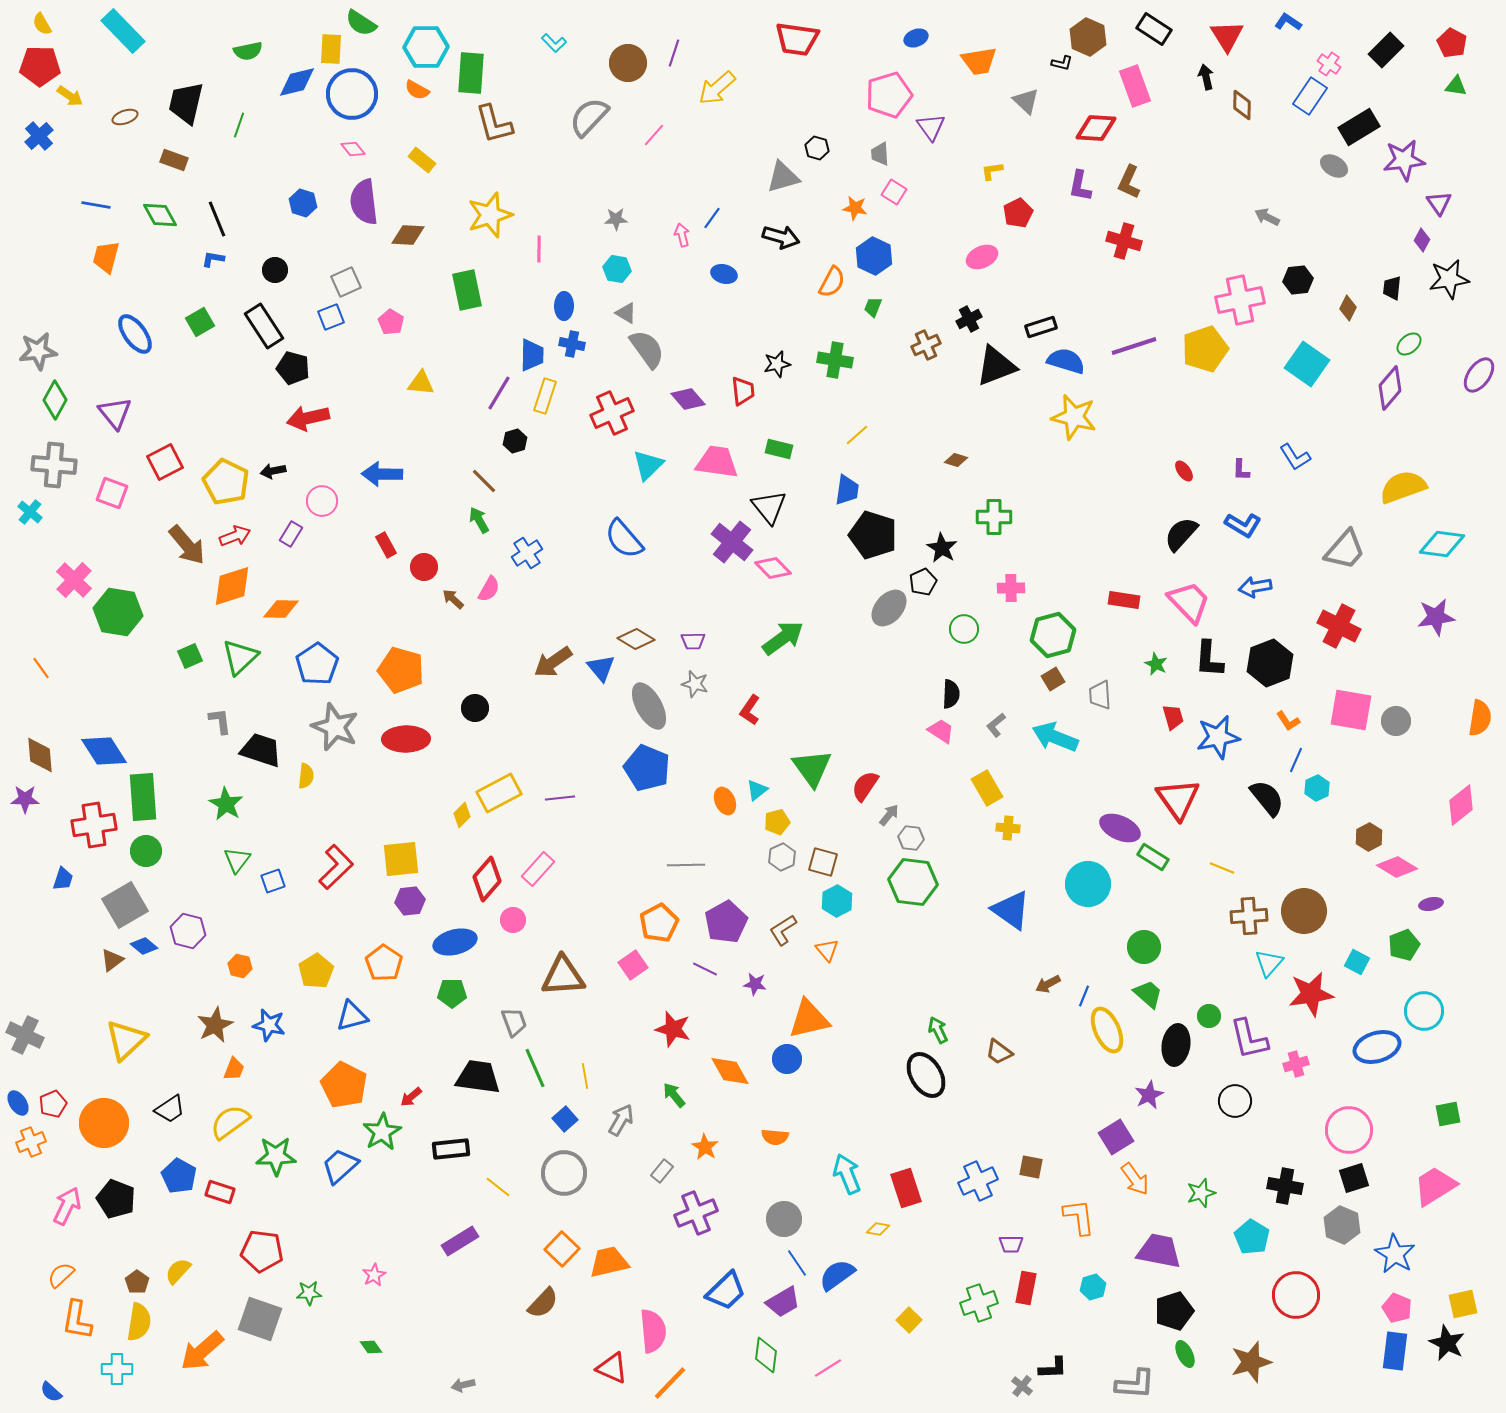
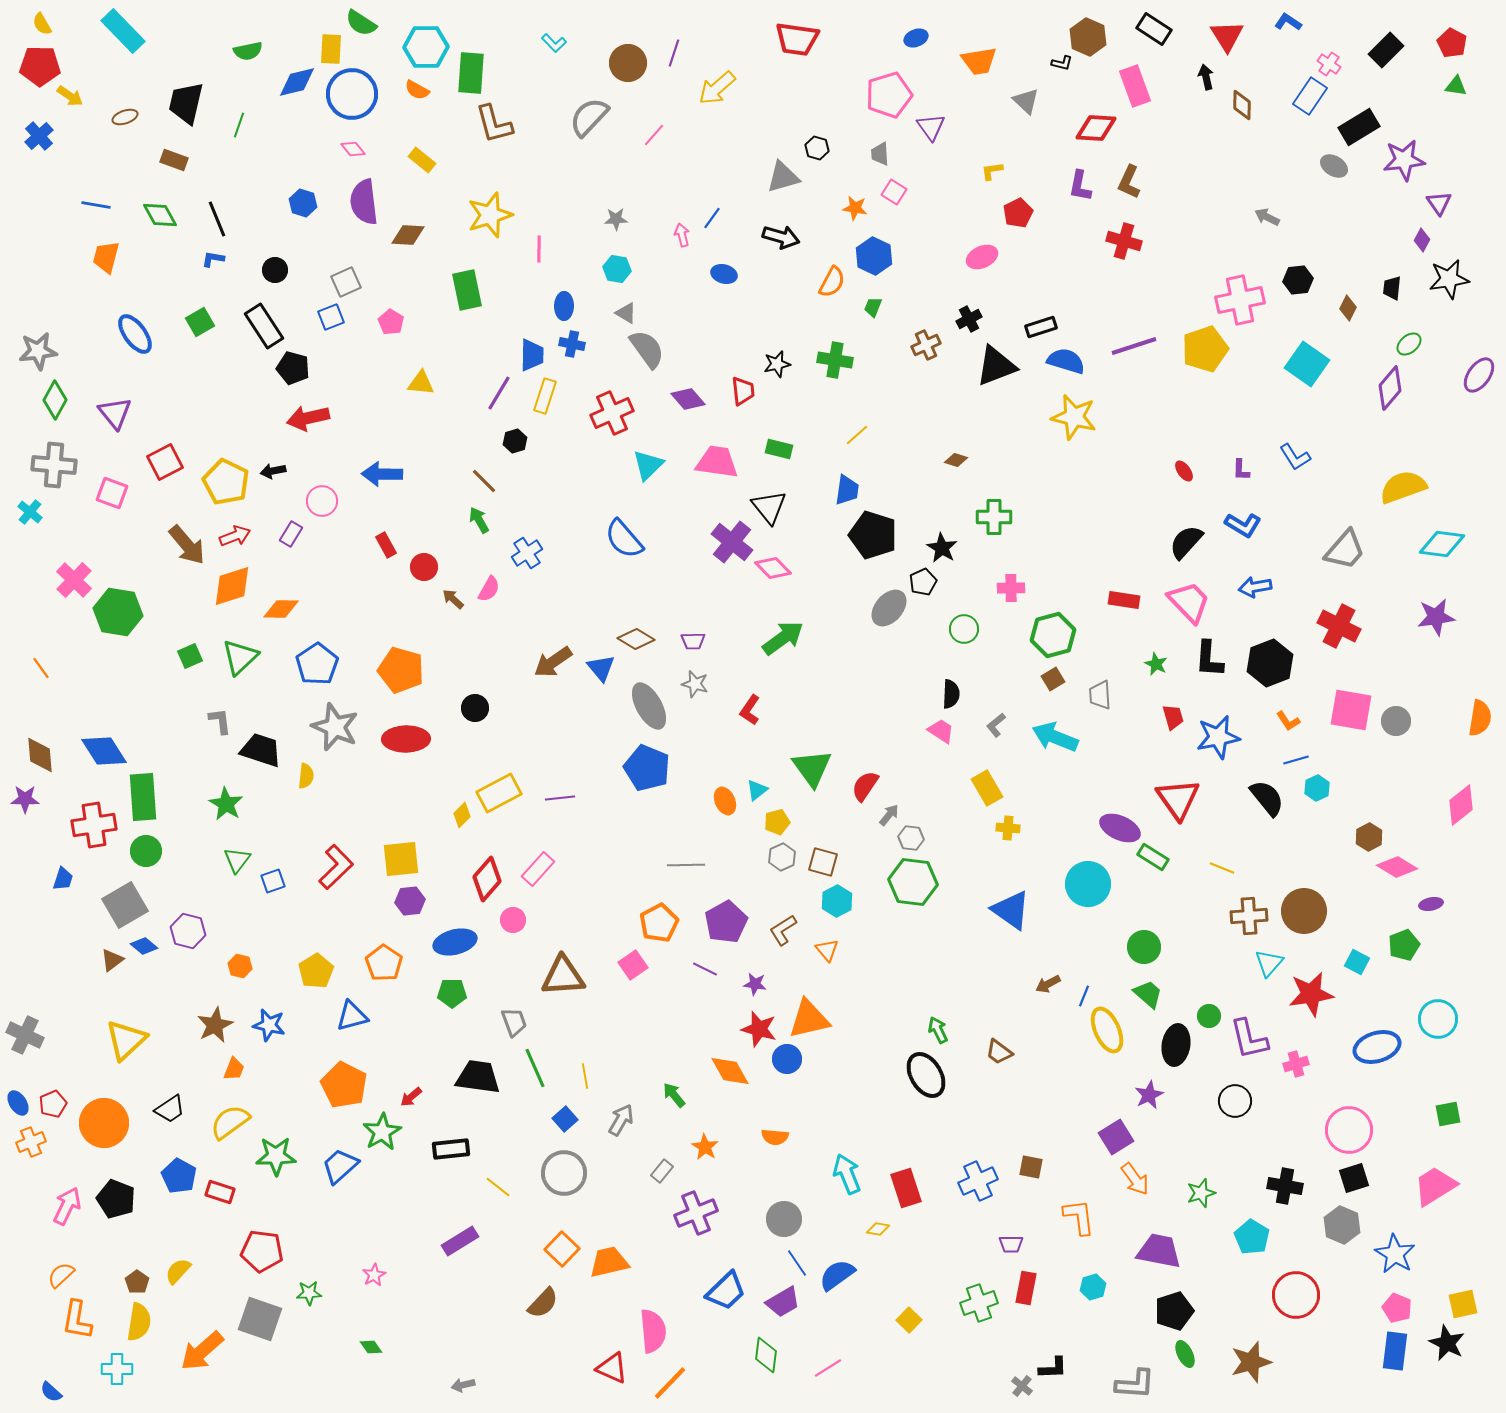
black semicircle at (1181, 534): moved 5 px right, 8 px down
blue line at (1296, 760): rotated 50 degrees clockwise
cyan circle at (1424, 1011): moved 14 px right, 8 px down
red star at (673, 1029): moved 86 px right
